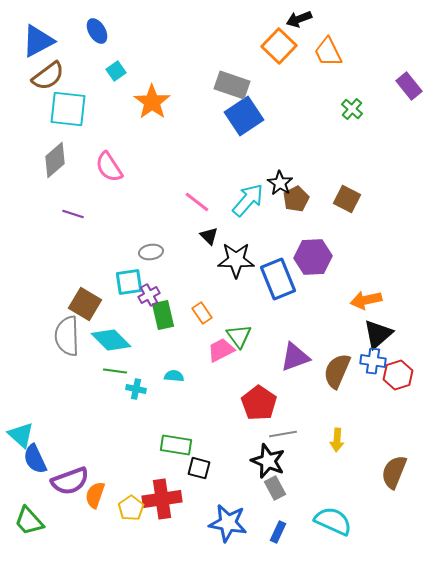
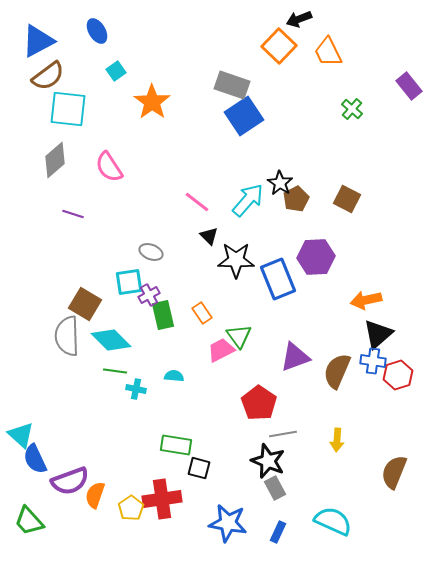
gray ellipse at (151, 252): rotated 30 degrees clockwise
purple hexagon at (313, 257): moved 3 px right
